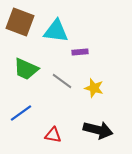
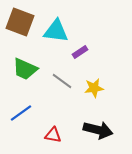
purple rectangle: rotated 28 degrees counterclockwise
green trapezoid: moved 1 px left
yellow star: rotated 24 degrees counterclockwise
